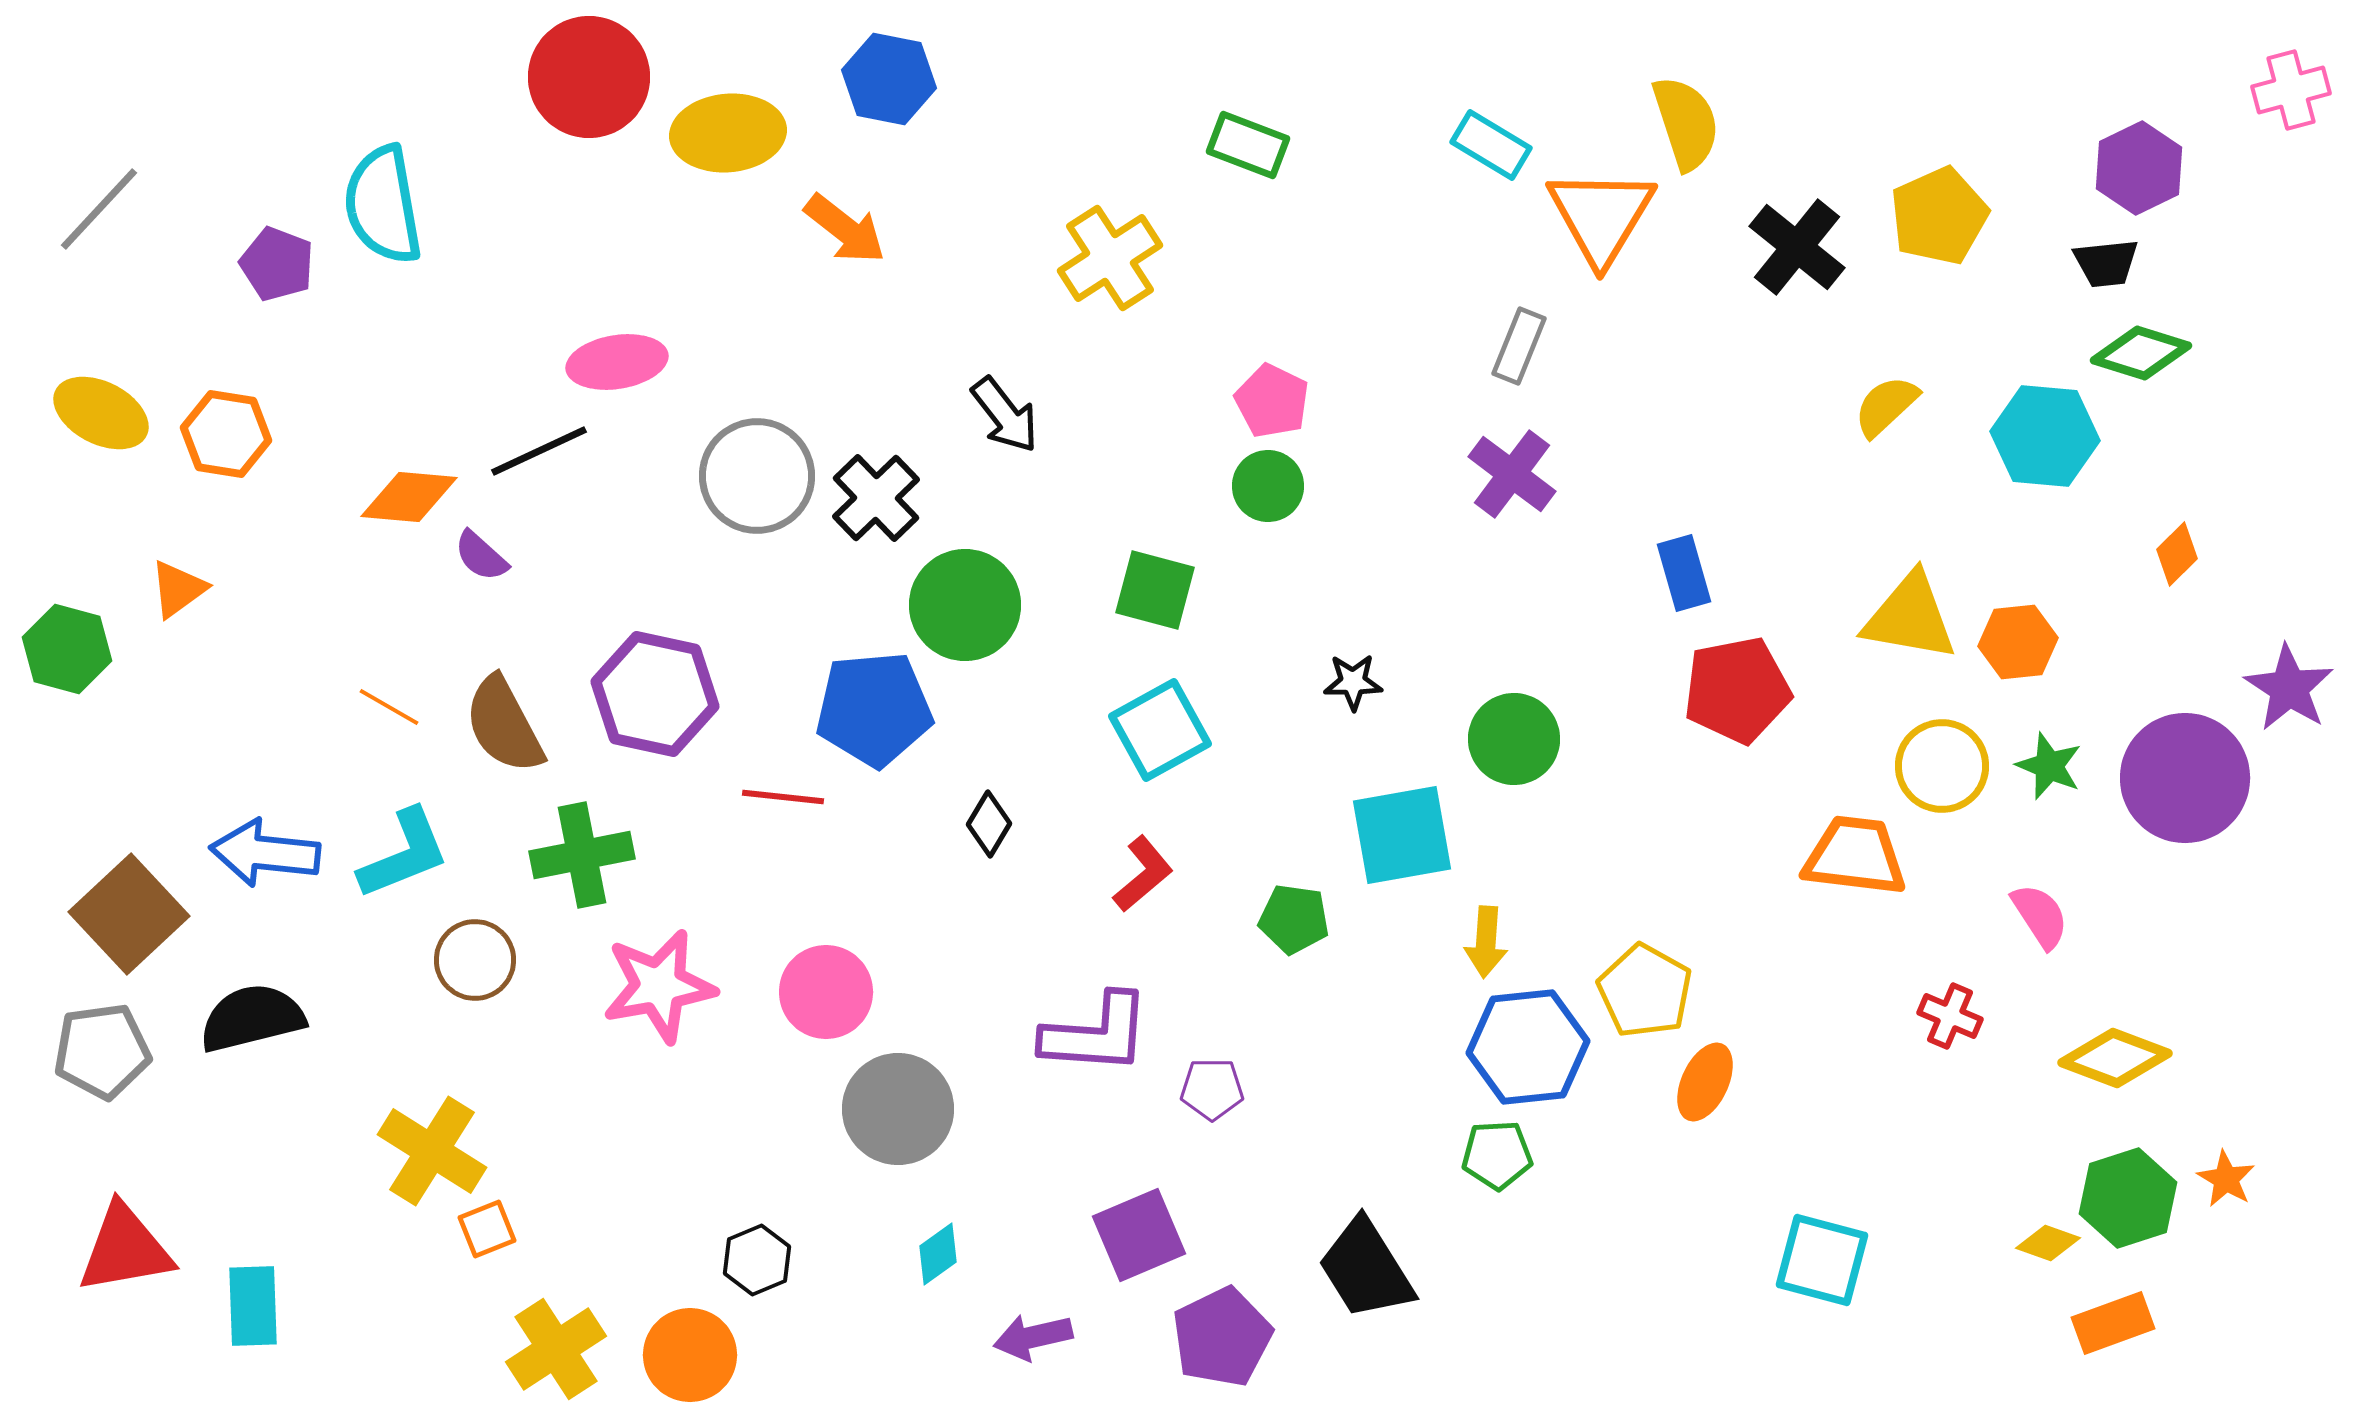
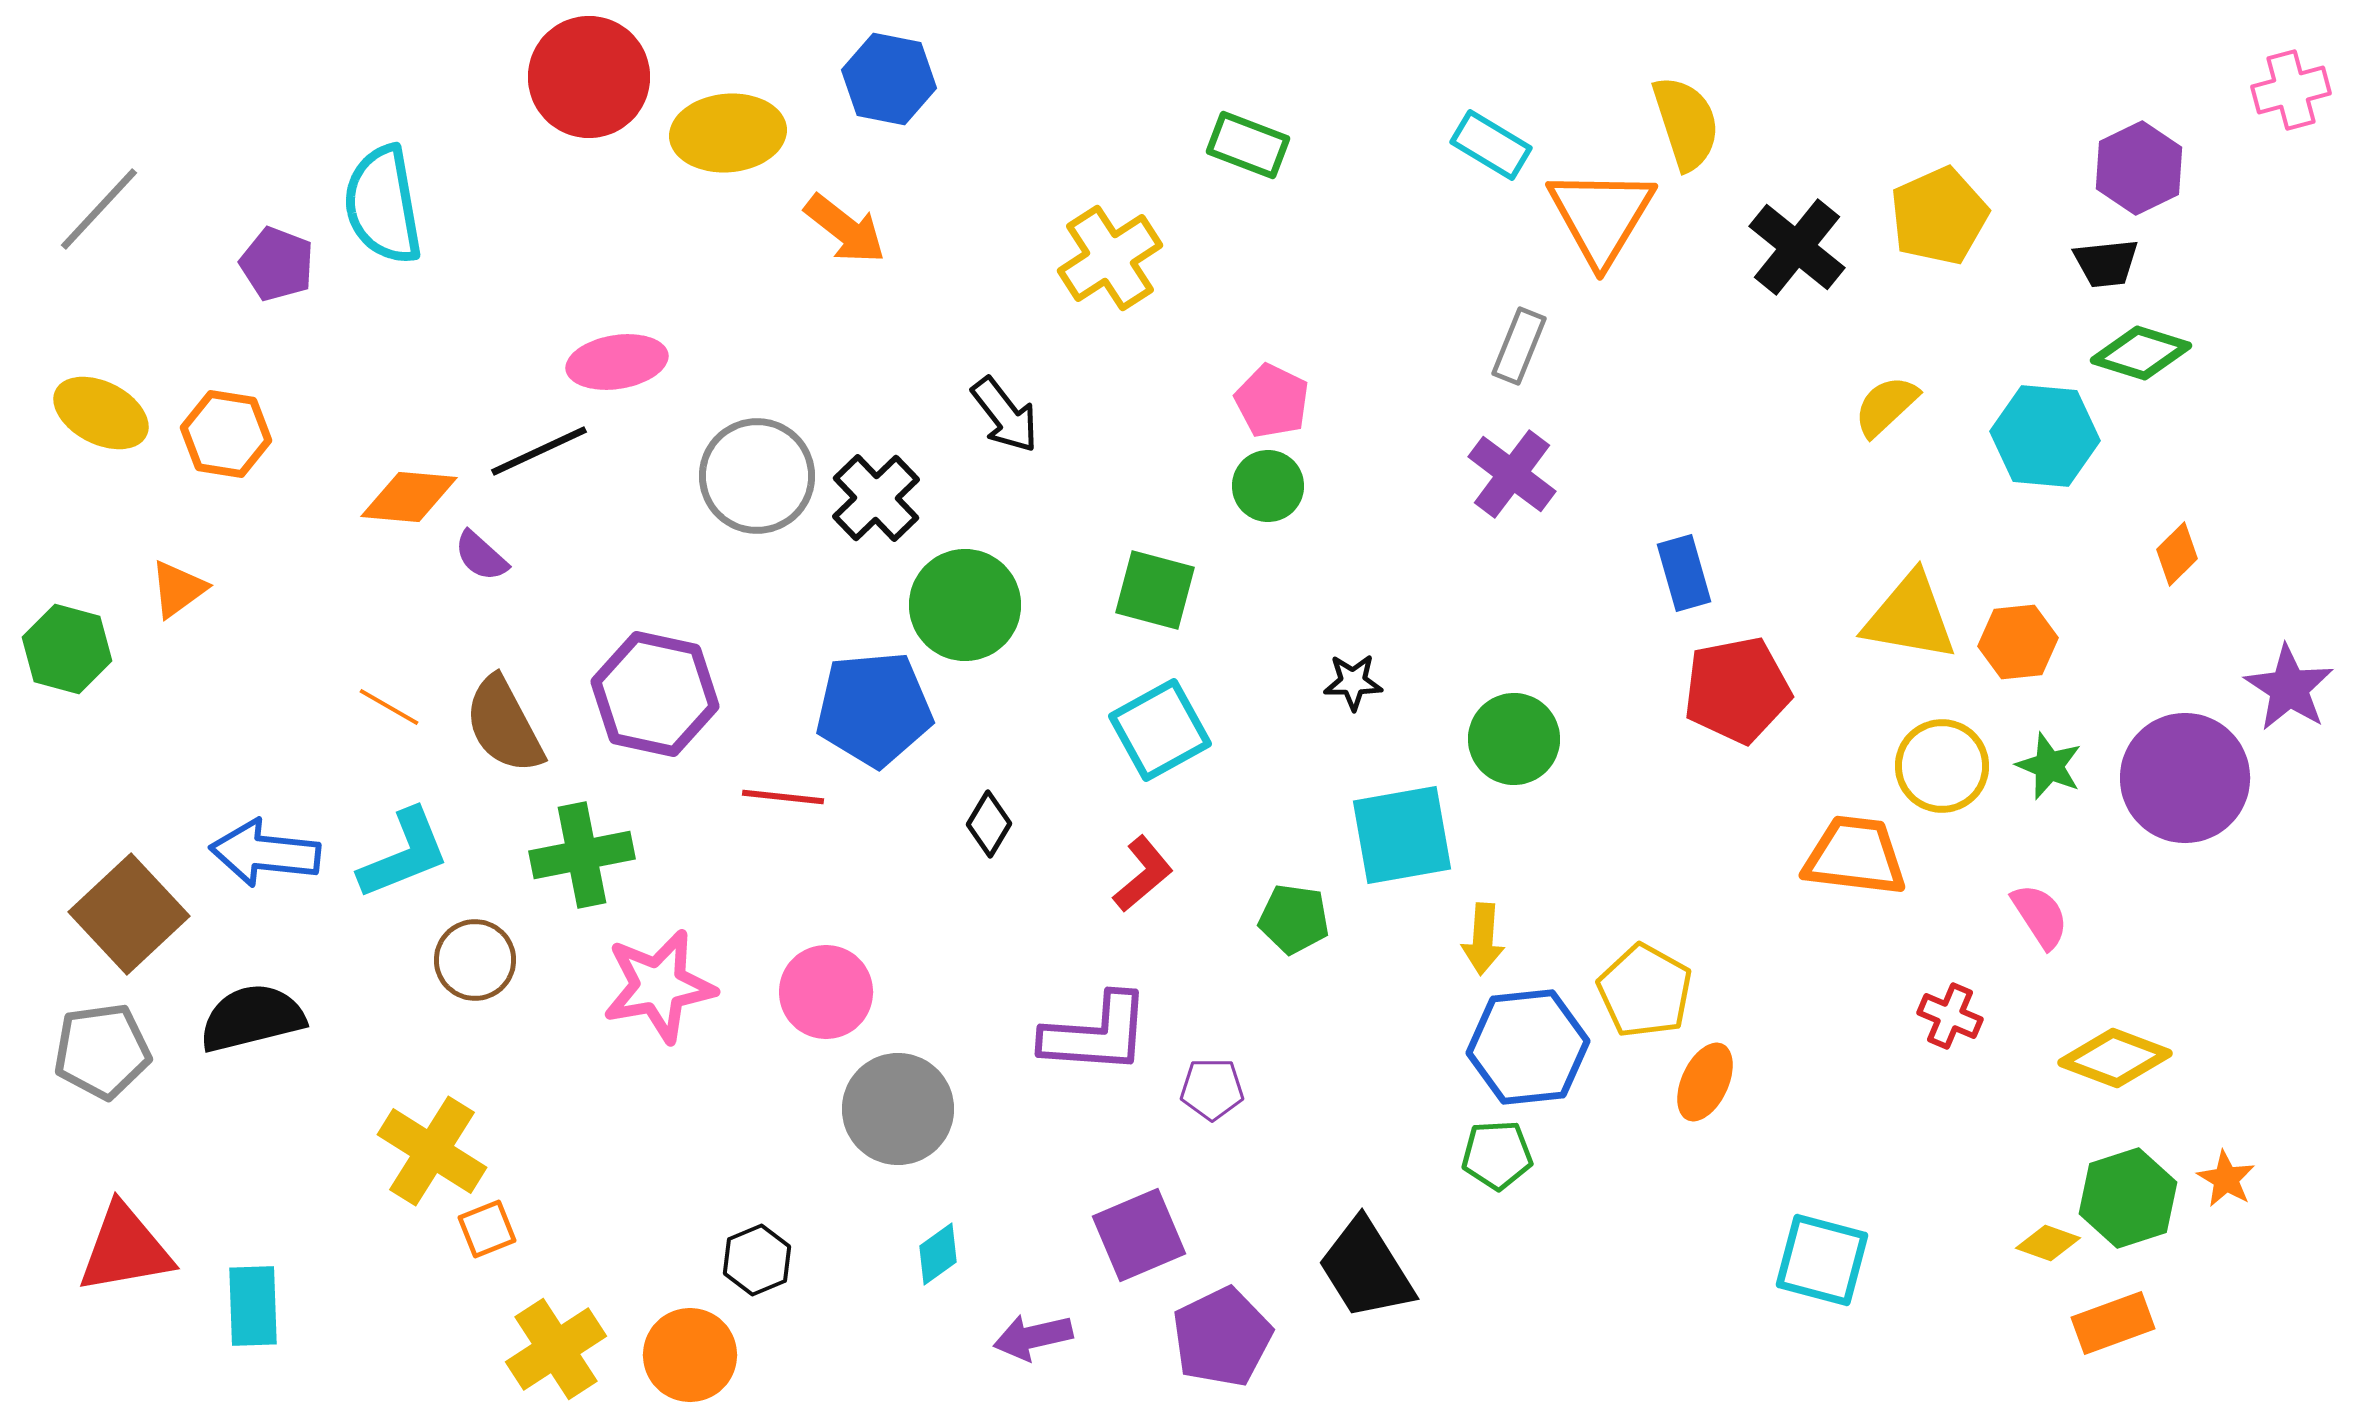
yellow arrow at (1486, 942): moved 3 px left, 3 px up
